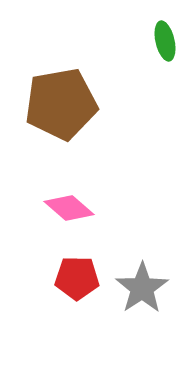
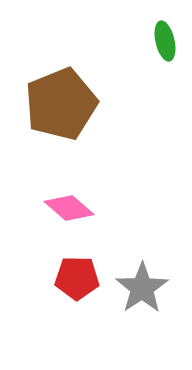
brown pentagon: rotated 12 degrees counterclockwise
